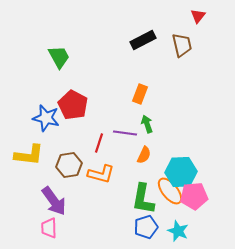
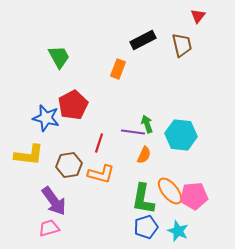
orange rectangle: moved 22 px left, 25 px up
red pentagon: rotated 16 degrees clockwise
purple line: moved 8 px right, 1 px up
cyan hexagon: moved 37 px up; rotated 8 degrees clockwise
pink trapezoid: rotated 75 degrees clockwise
